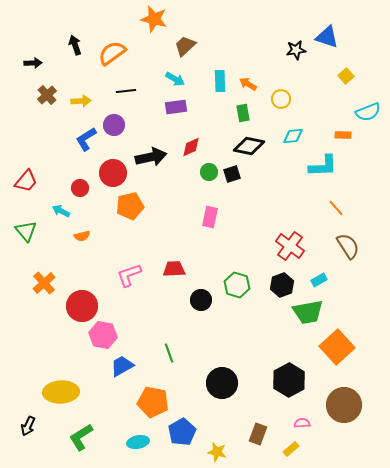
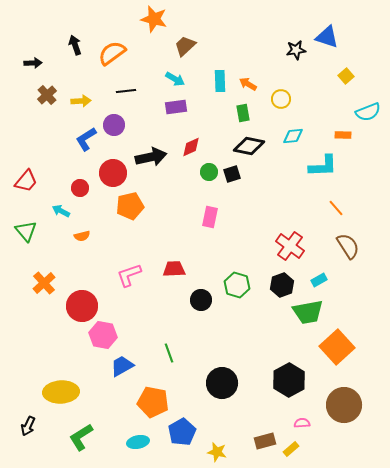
brown rectangle at (258, 434): moved 7 px right, 7 px down; rotated 55 degrees clockwise
